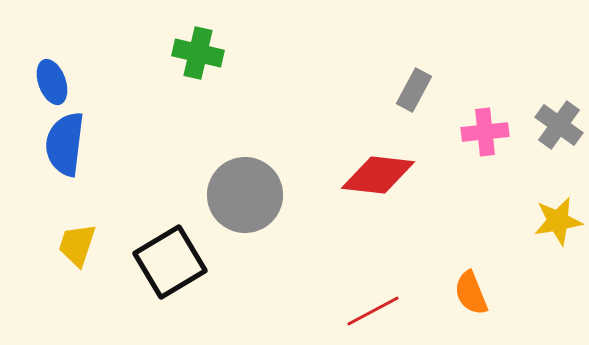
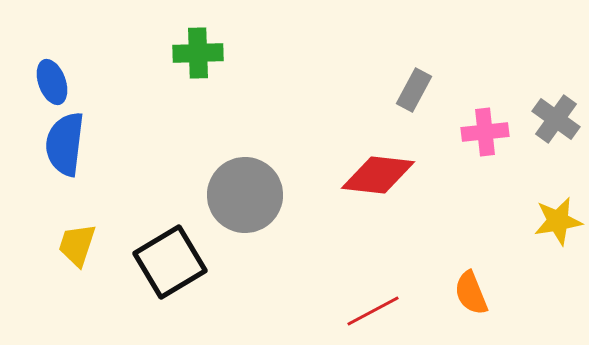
green cross: rotated 15 degrees counterclockwise
gray cross: moved 3 px left, 6 px up
